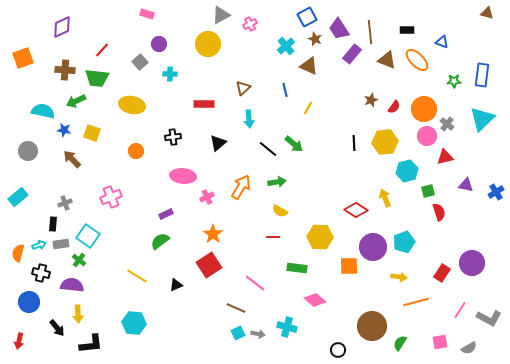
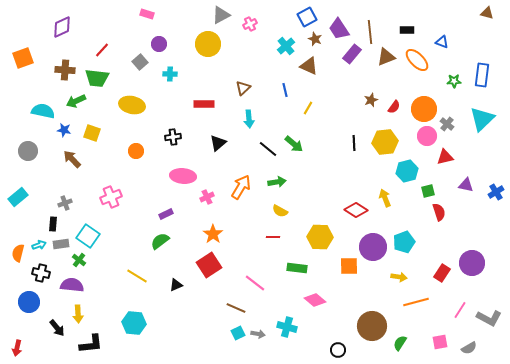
brown triangle at (387, 60): moved 1 px left, 3 px up; rotated 42 degrees counterclockwise
red arrow at (19, 341): moved 2 px left, 7 px down
